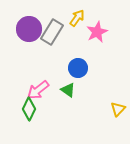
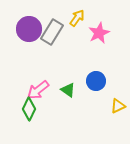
pink star: moved 2 px right, 1 px down
blue circle: moved 18 px right, 13 px down
yellow triangle: moved 3 px up; rotated 21 degrees clockwise
